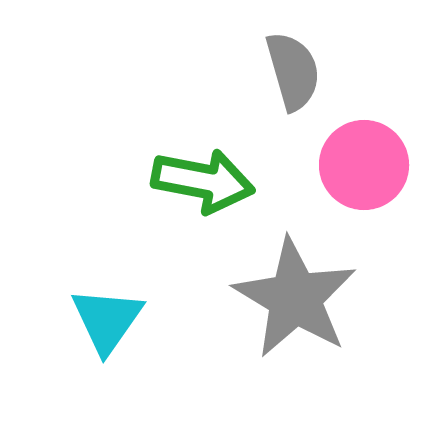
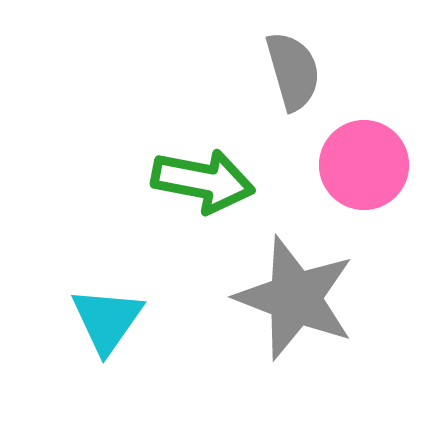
gray star: rotated 10 degrees counterclockwise
